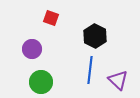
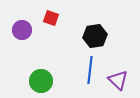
black hexagon: rotated 25 degrees clockwise
purple circle: moved 10 px left, 19 px up
green circle: moved 1 px up
